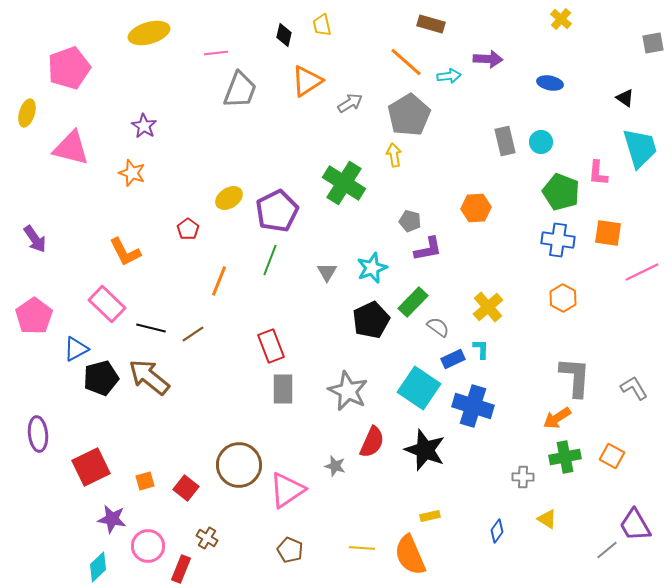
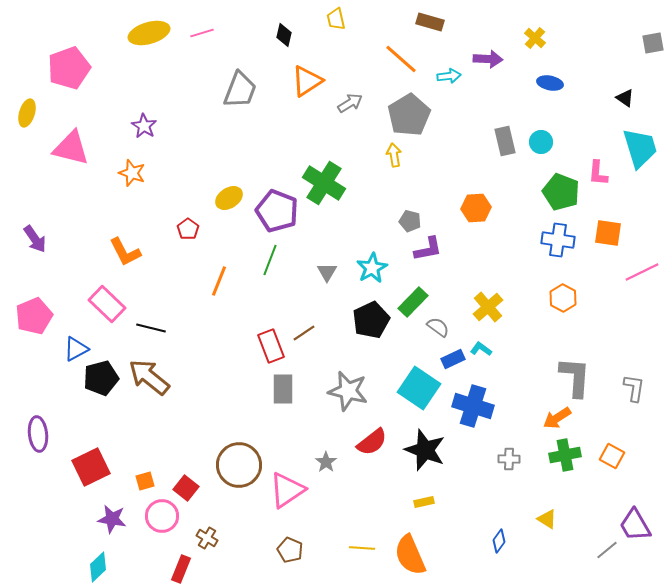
yellow cross at (561, 19): moved 26 px left, 19 px down
brown rectangle at (431, 24): moved 1 px left, 2 px up
yellow trapezoid at (322, 25): moved 14 px right, 6 px up
pink line at (216, 53): moved 14 px left, 20 px up; rotated 10 degrees counterclockwise
orange line at (406, 62): moved 5 px left, 3 px up
green cross at (344, 183): moved 20 px left
purple pentagon at (277, 211): rotated 24 degrees counterclockwise
cyan star at (372, 268): rotated 8 degrees counterclockwise
pink pentagon at (34, 316): rotated 12 degrees clockwise
brown line at (193, 334): moved 111 px right, 1 px up
cyan L-shape at (481, 349): rotated 55 degrees counterclockwise
gray L-shape at (634, 388): rotated 40 degrees clockwise
gray star at (348, 391): rotated 12 degrees counterclockwise
red semicircle at (372, 442): rotated 28 degrees clockwise
green cross at (565, 457): moved 2 px up
gray star at (335, 466): moved 9 px left, 4 px up; rotated 20 degrees clockwise
gray cross at (523, 477): moved 14 px left, 18 px up
yellow rectangle at (430, 516): moved 6 px left, 14 px up
blue diamond at (497, 531): moved 2 px right, 10 px down
pink circle at (148, 546): moved 14 px right, 30 px up
